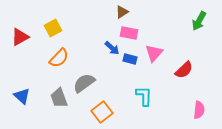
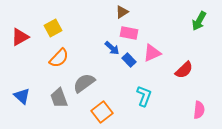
pink triangle: moved 2 px left; rotated 24 degrees clockwise
blue rectangle: moved 1 px left, 1 px down; rotated 32 degrees clockwise
cyan L-shape: rotated 20 degrees clockwise
